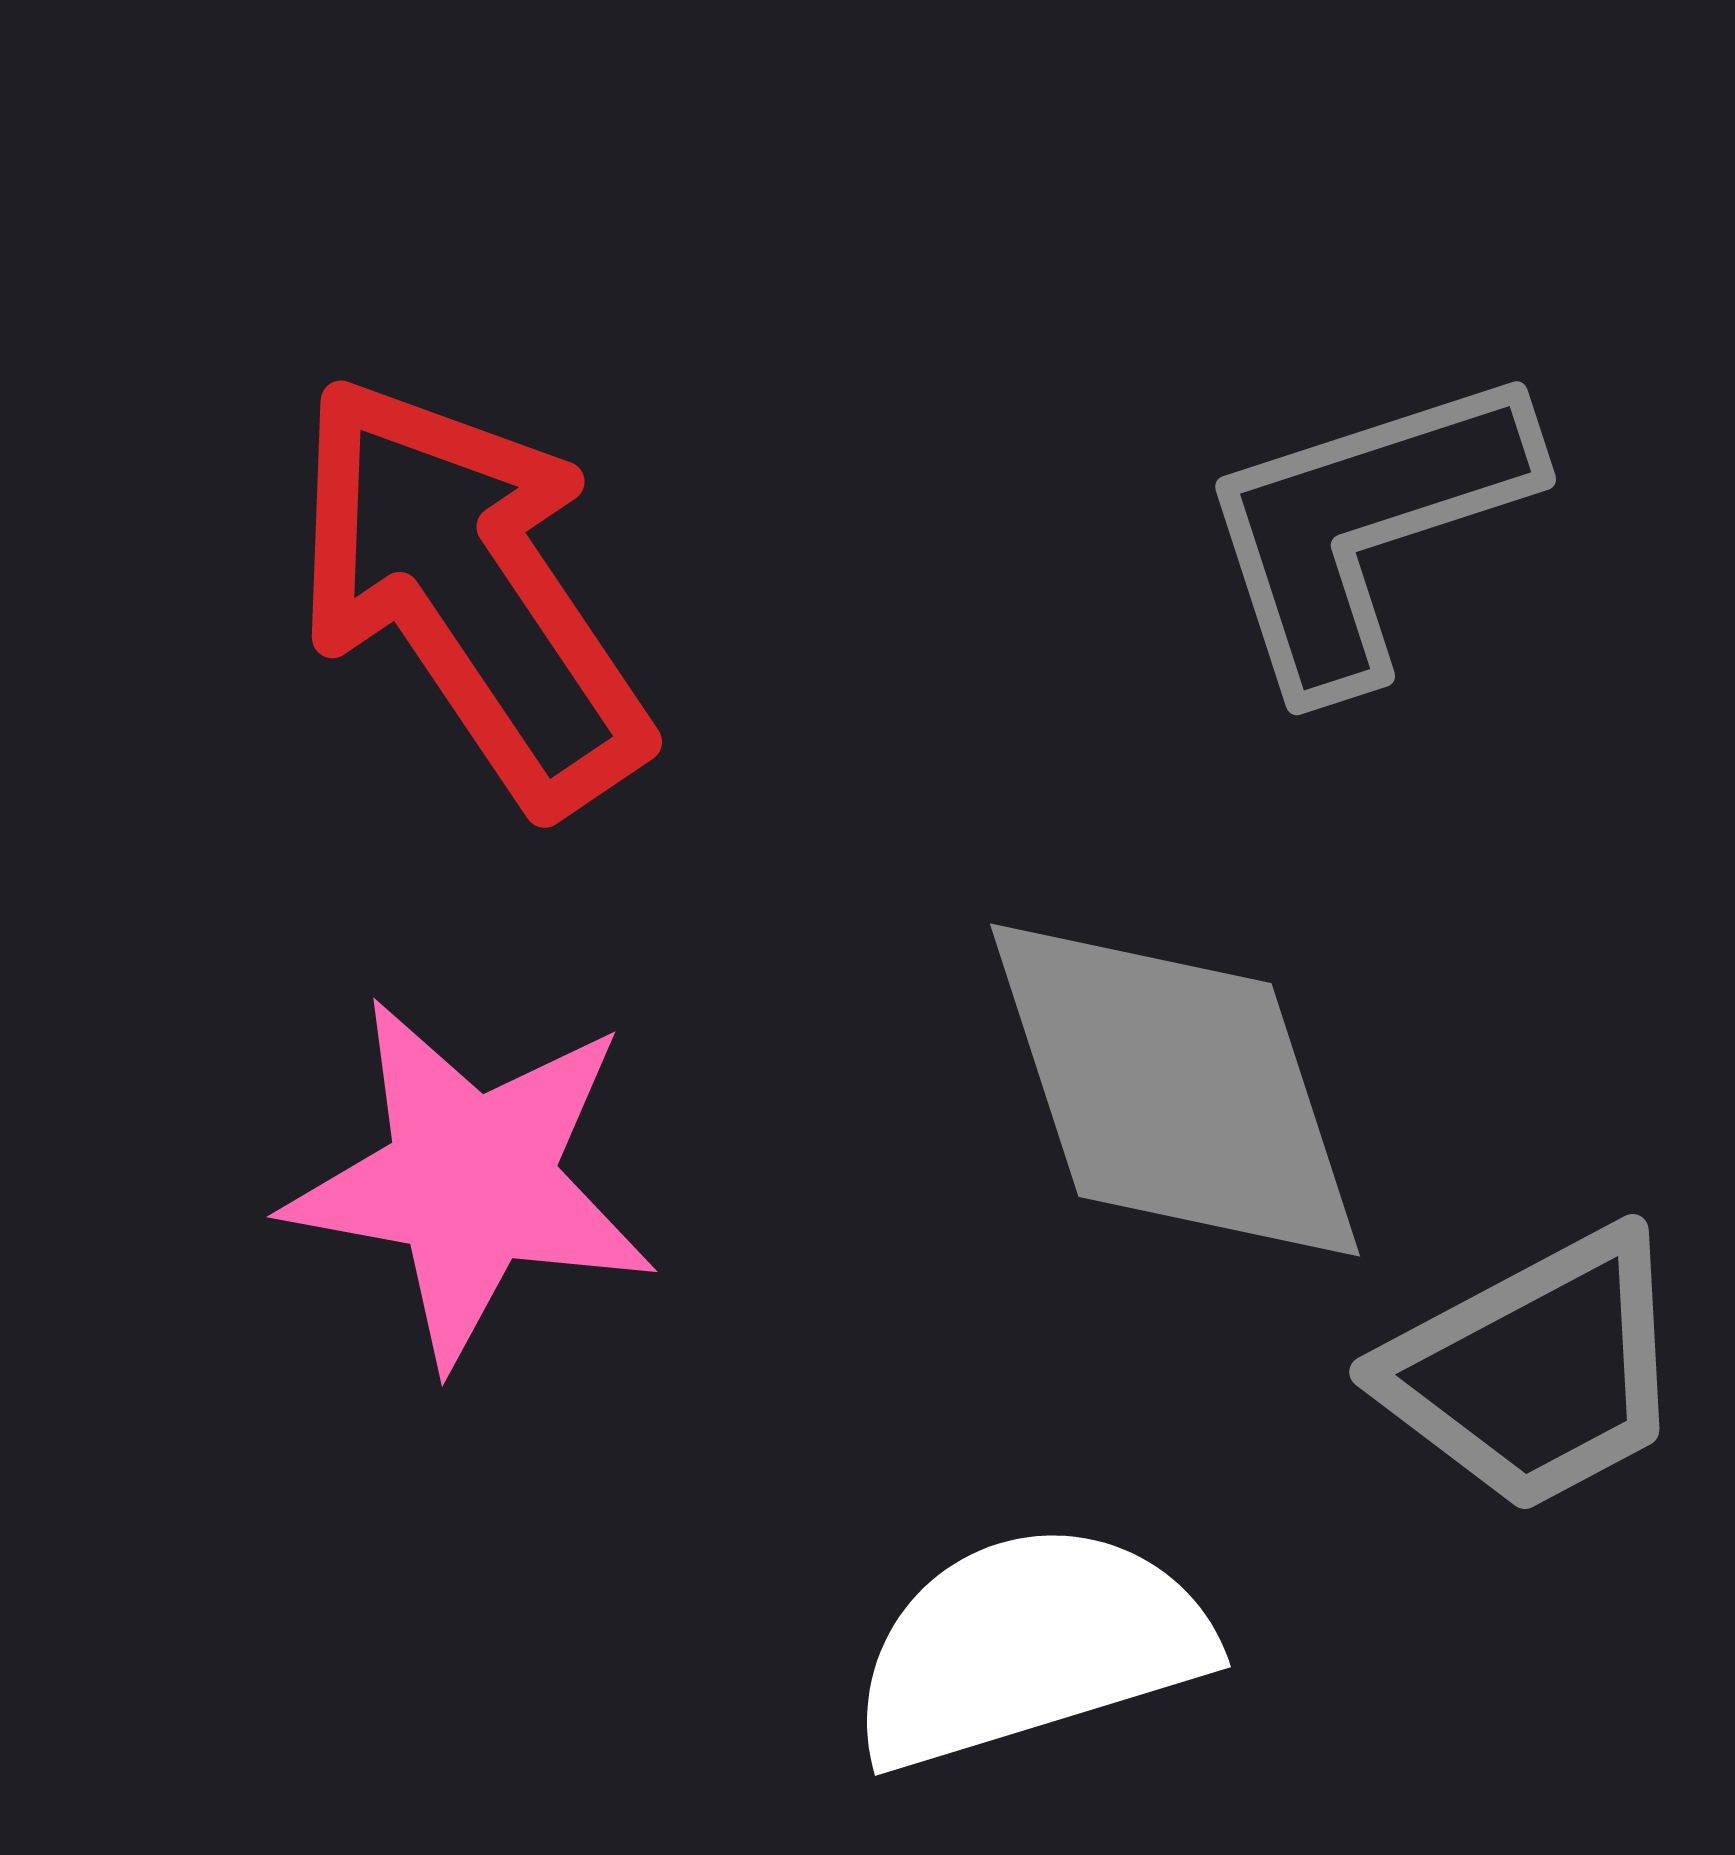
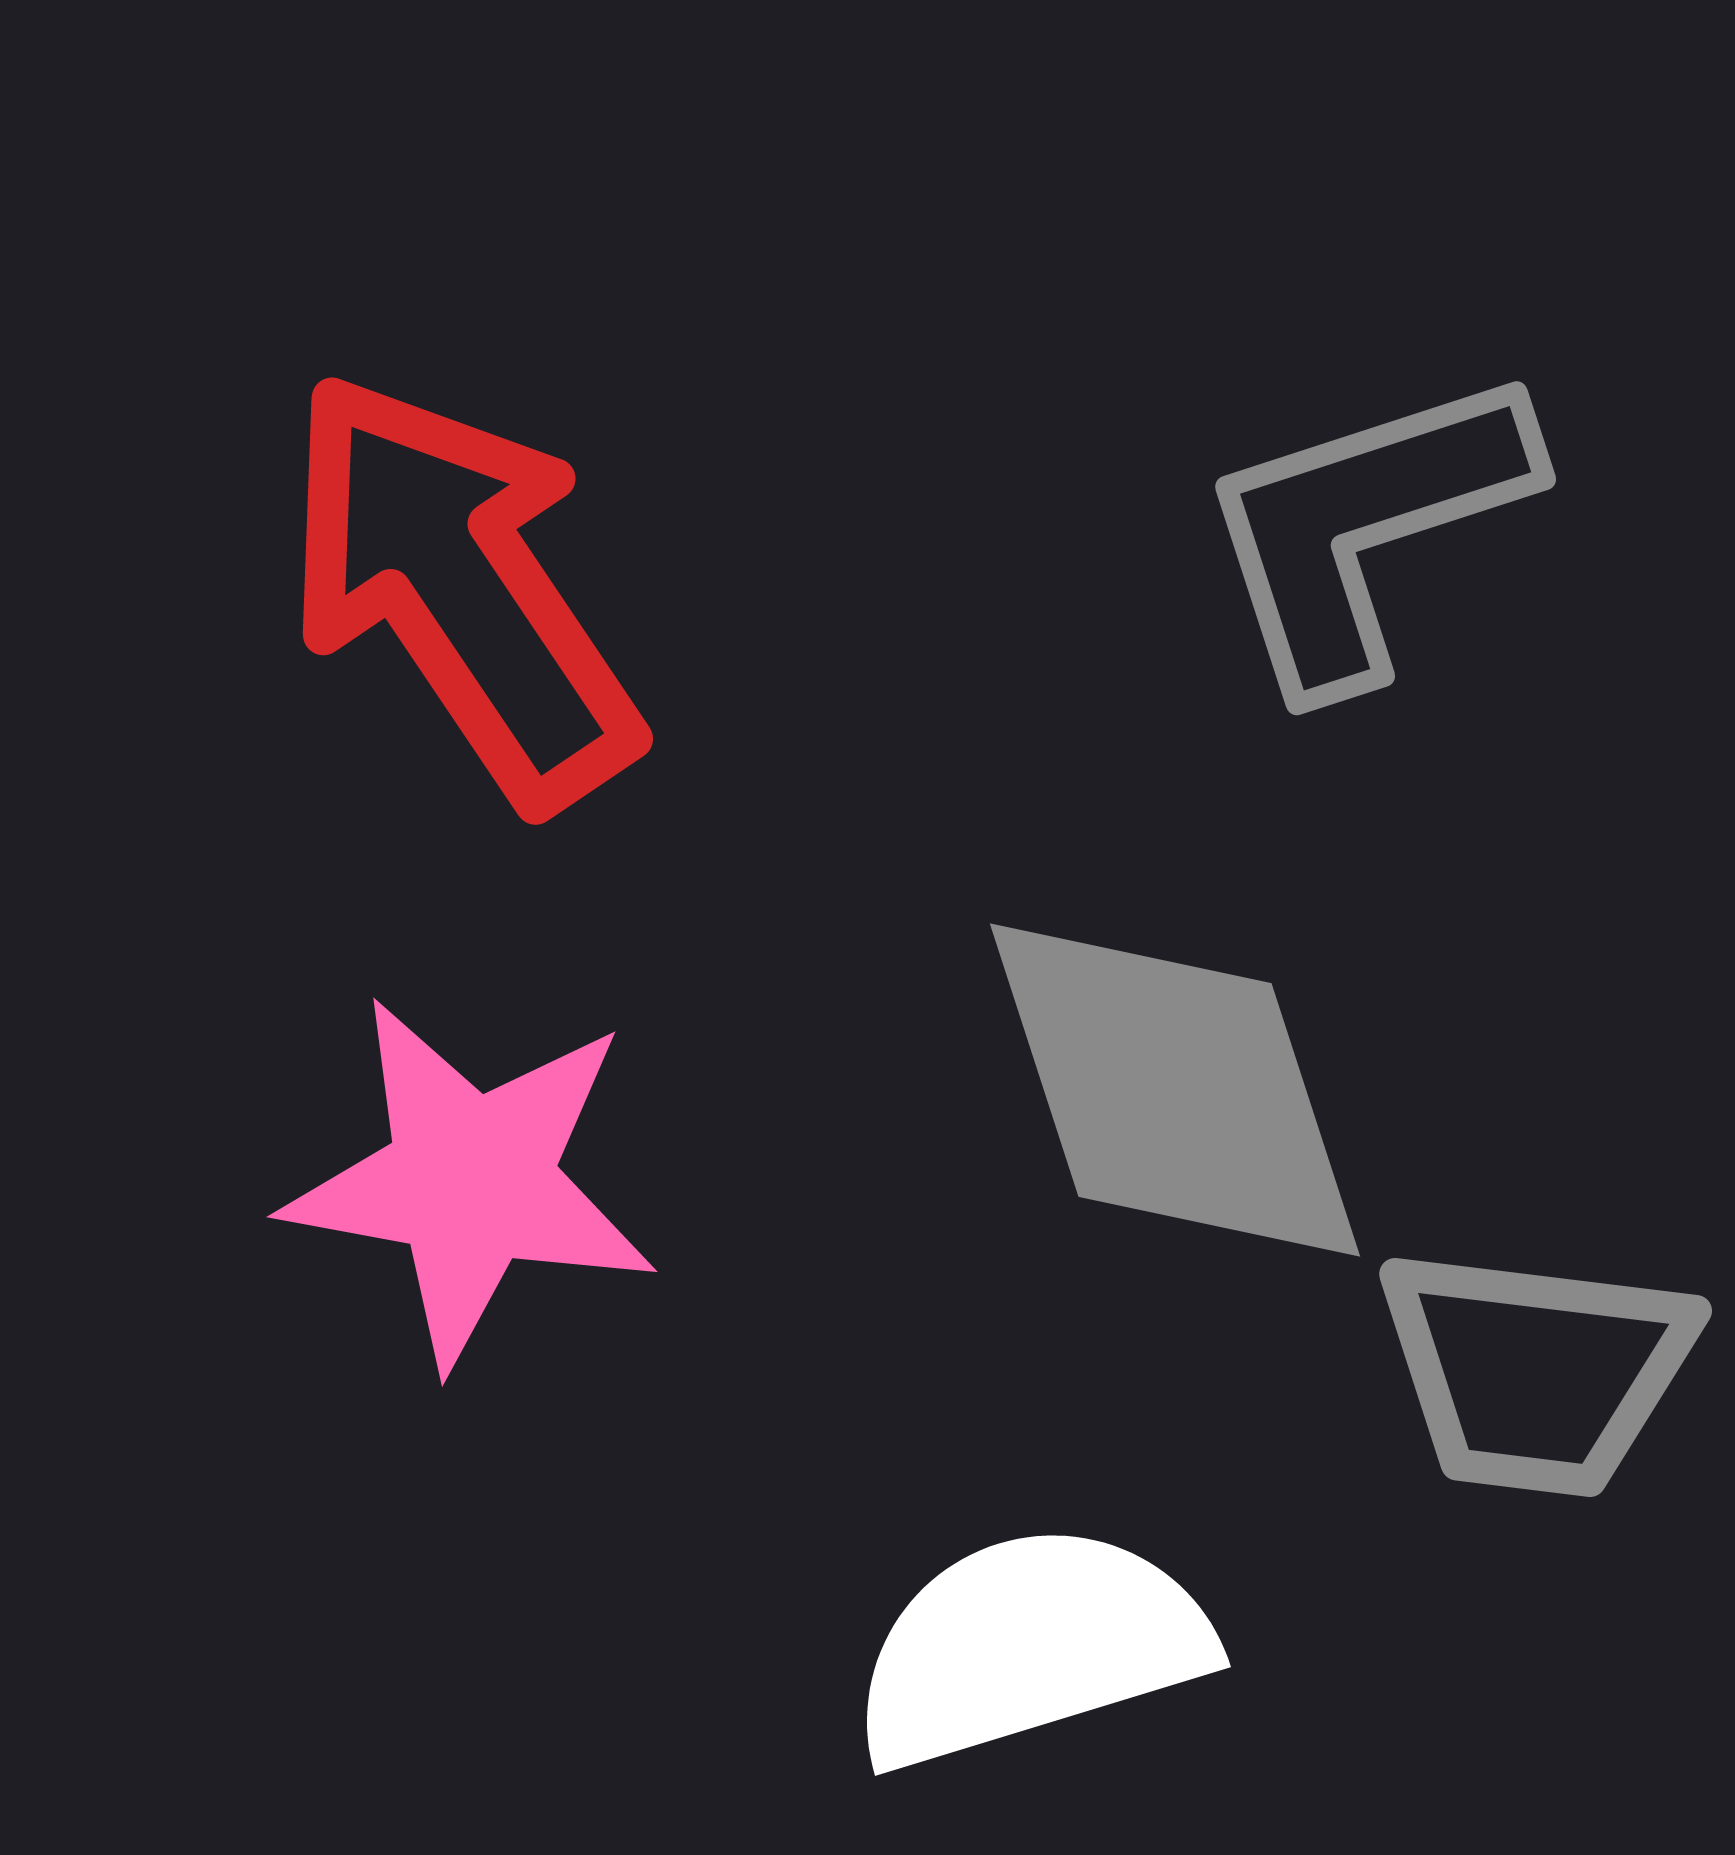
red arrow: moved 9 px left, 3 px up
gray trapezoid: rotated 35 degrees clockwise
